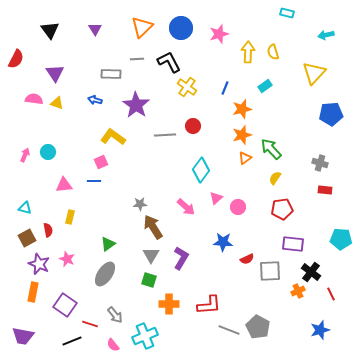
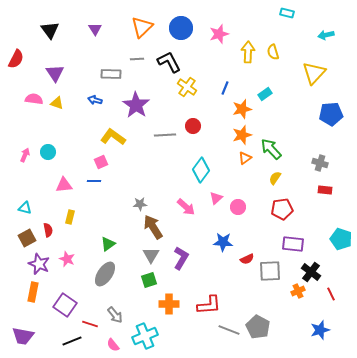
cyan rectangle at (265, 86): moved 8 px down
cyan pentagon at (341, 239): rotated 15 degrees clockwise
green square at (149, 280): rotated 35 degrees counterclockwise
